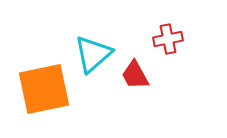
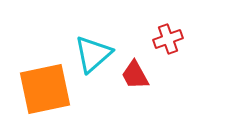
red cross: rotated 8 degrees counterclockwise
orange square: moved 1 px right
